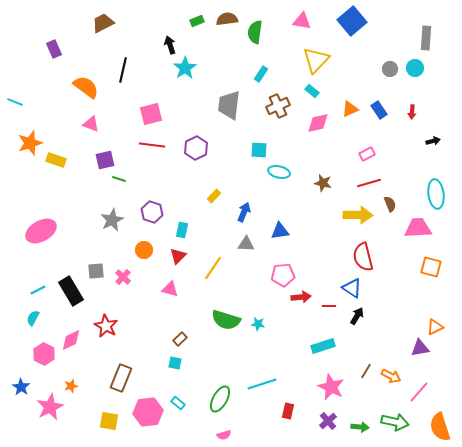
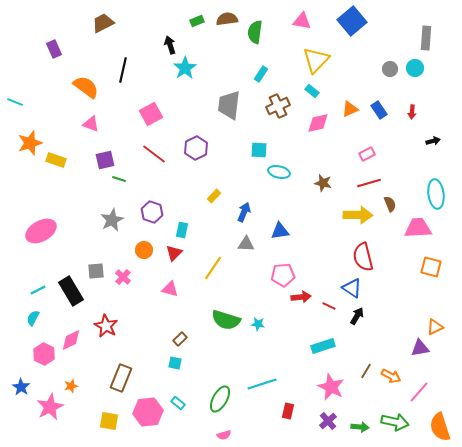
pink square at (151, 114): rotated 15 degrees counterclockwise
red line at (152, 145): moved 2 px right, 9 px down; rotated 30 degrees clockwise
red triangle at (178, 256): moved 4 px left, 3 px up
red line at (329, 306): rotated 24 degrees clockwise
